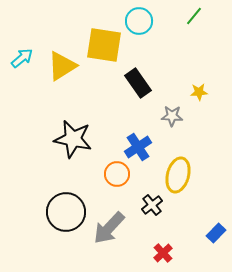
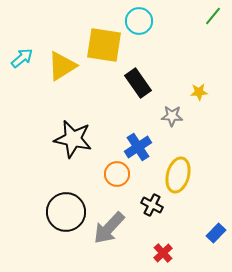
green line: moved 19 px right
black cross: rotated 25 degrees counterclockwise
